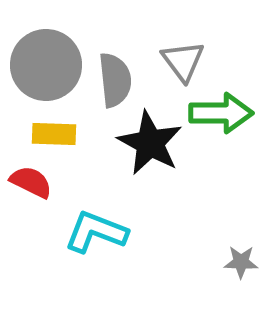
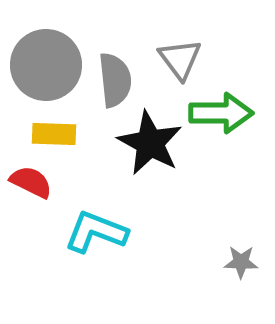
gray triangle: moved 3 px left, 2 px up
